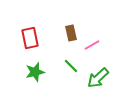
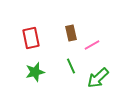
red rectangle: moved 1 px right
green line: rotated 21 degrees clockwise
